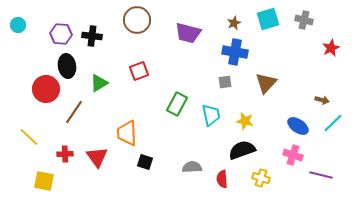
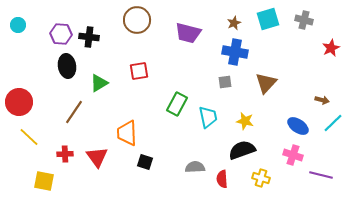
black cross: moved 3 px left, 1 px down
red square: rotated 12 degrees clockwise
red circle: moved 27 px left, 13 px down
cyan trapezoid: moved 3 px left, 2 px down
gray semicircle: moved 3 px right
